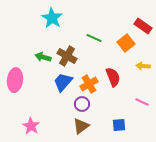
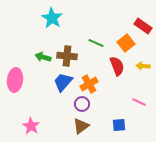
green line: moved 2 px right, 5 px down
brown cross: rotated 24 degrees counterclockwise
red semicircle: moved 4 px right, 11 px up
pink line: moved 3 px left
